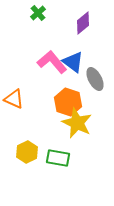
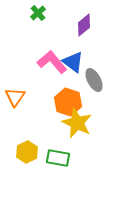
purple diamond: moved 1 px right, 2 px down
gray ellipse: moved 1 px left, 1 px down
orange triangle: moved 1 px right, 2 px up; rotated 40 degrees clockwise
